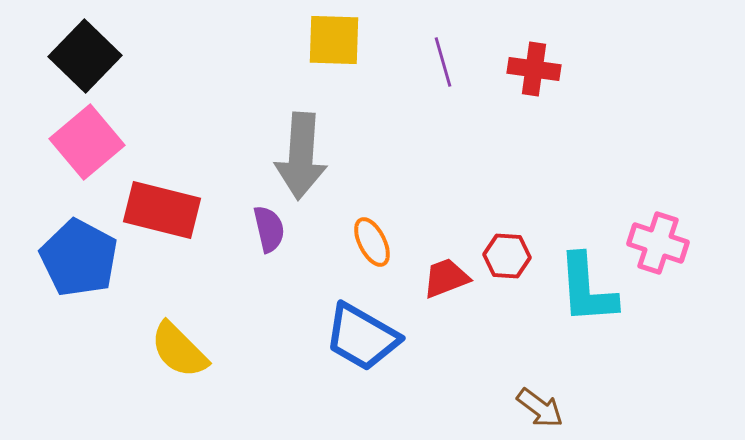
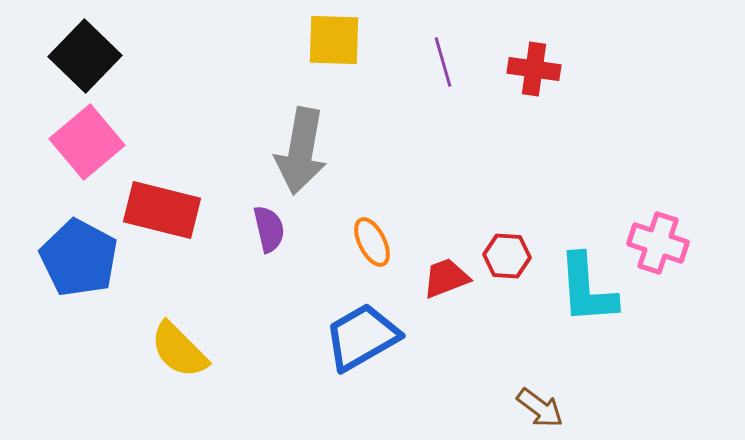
gray arrow: moved 5 px up; rotated 6 degrees clockwise
blue trapezoid: rotated 120 degrees clockwise
